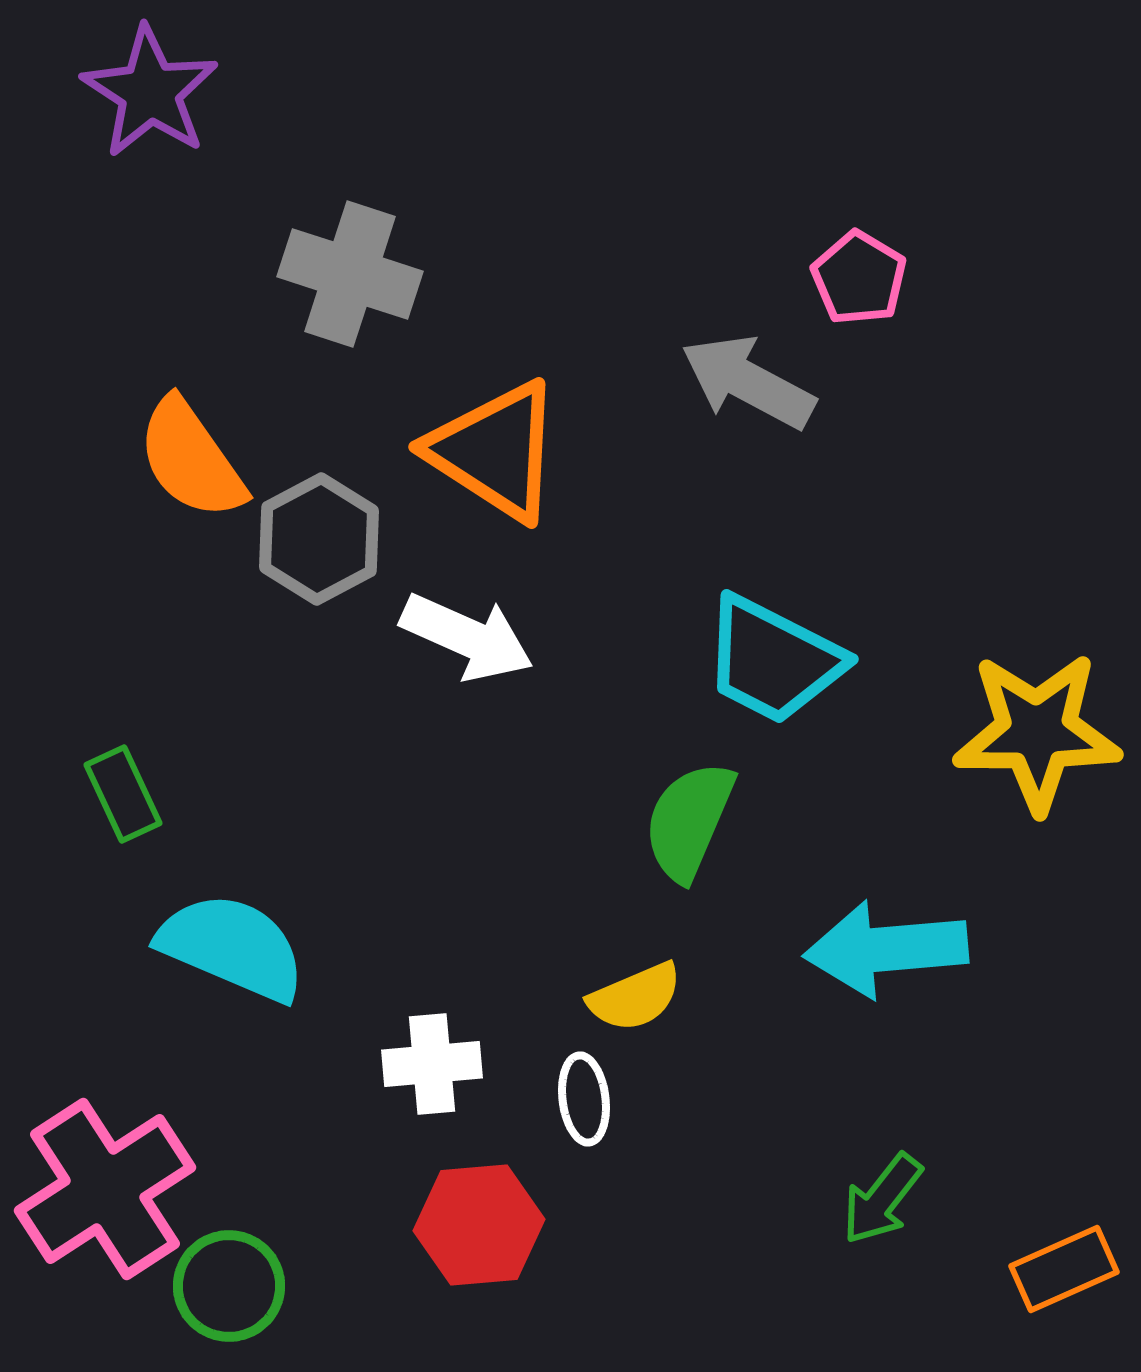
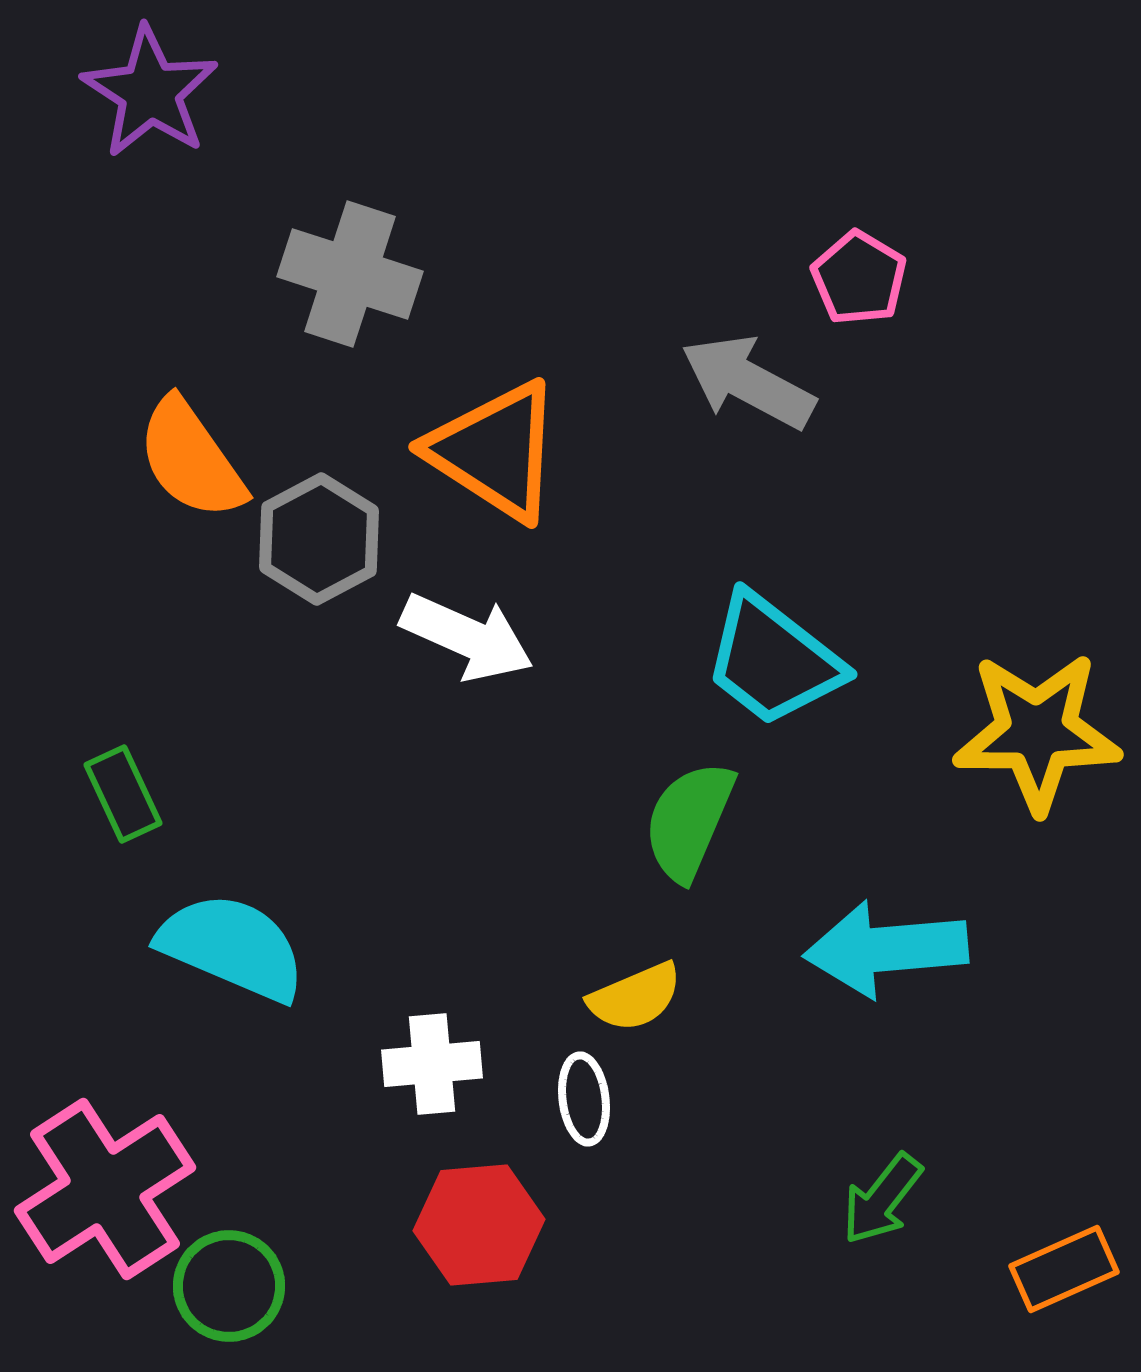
cyan trapezoid: rotated 11 degrees clockwise
